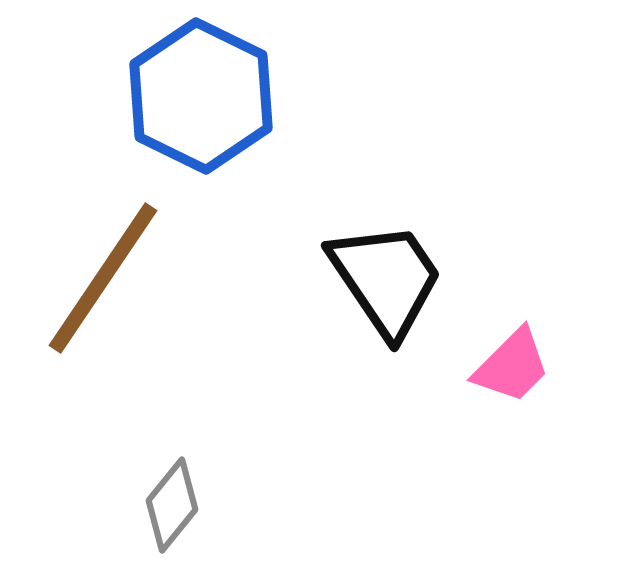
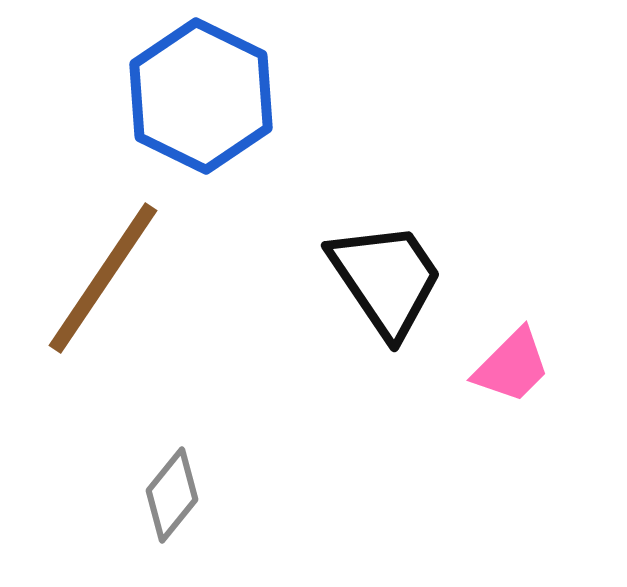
gray diamond: moved 10 px up
